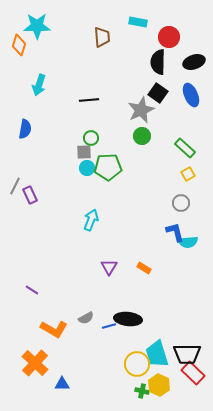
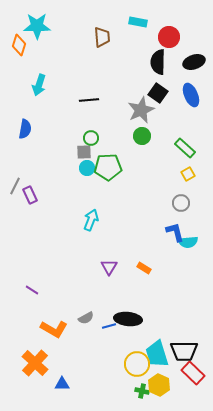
black trapezoid at (187, 354): moved 3 px left, 3 px up
